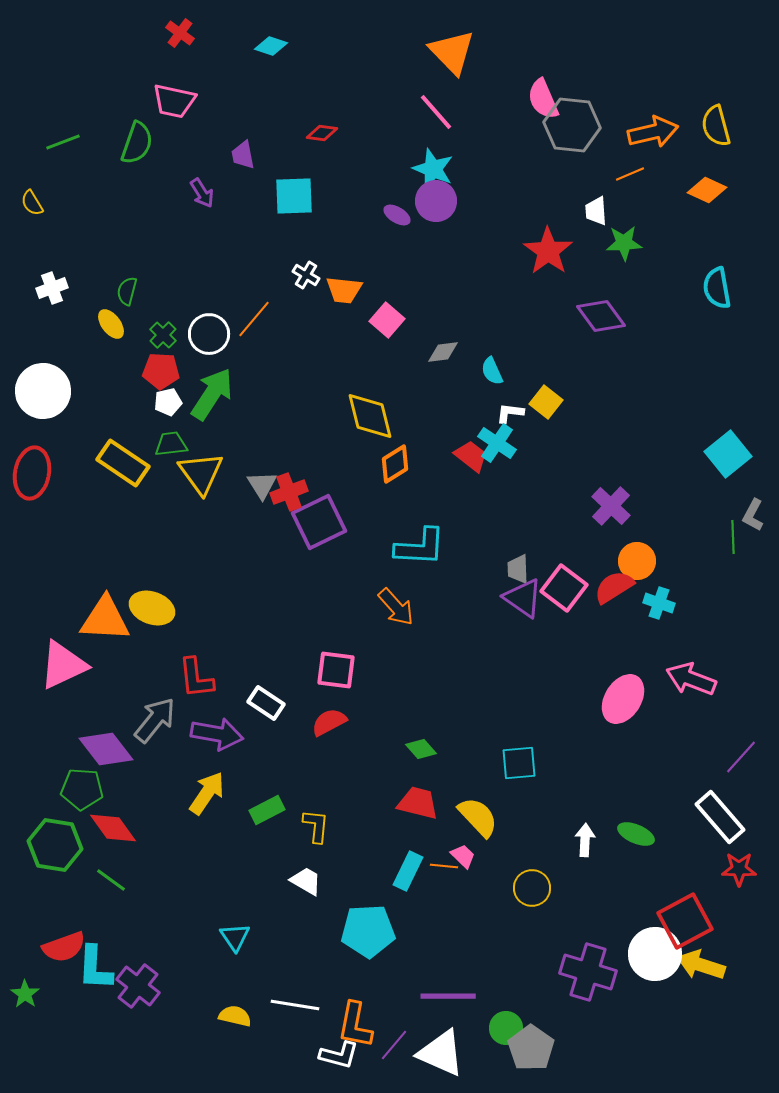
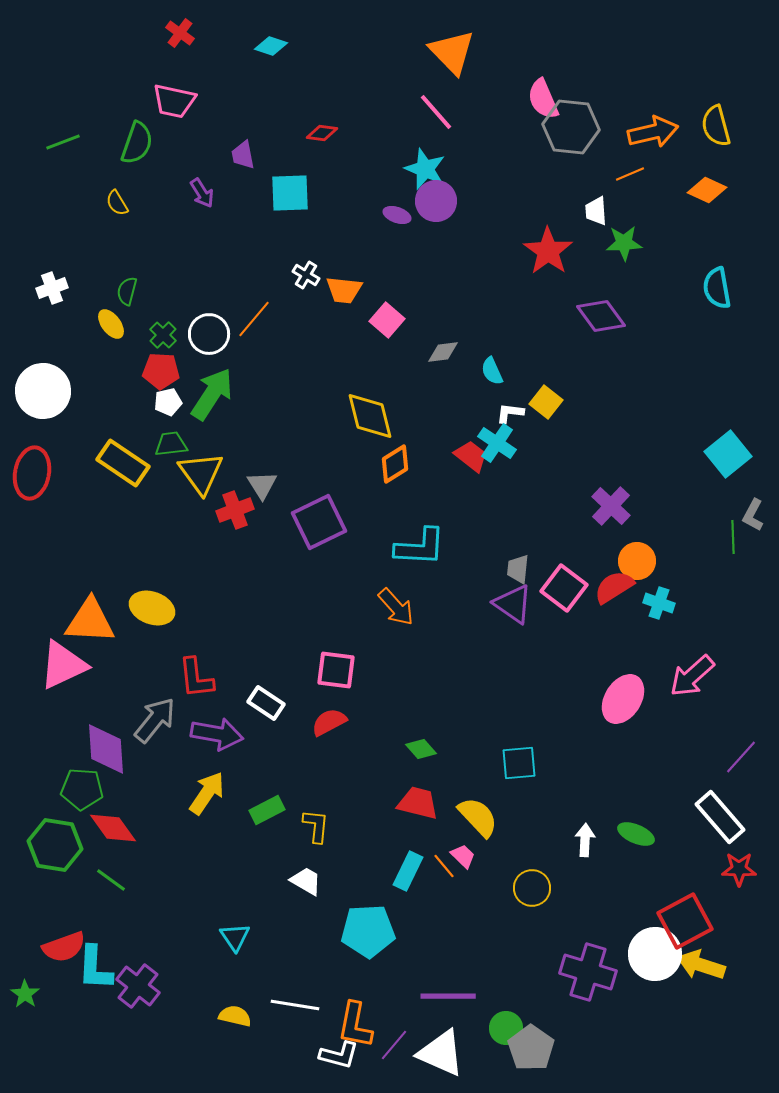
gray hexagon at (572, 125): moved 1 px left, 2 px down
cyan star at (433, 169): moved 8 px left
cyan square at (294, 196): moved 4 px left, 3 px up
yellow semicircle at (32, 203): moved 85 px right
purple ellipse at (397, 215): rotated 12 degrees counterclockwise
red cross at (289, 492): moved 54 px left, 18 px down
gray trapezoid at (518, 569): rotated 8 degrees clockwise
purple triangle at (523, 598): moved 10 px left, 6 px down
orange triangle at (105, 619): moved 15 px left, 2 px down
pink arrow at (691, 679): moved 1 px right, 3 px up; rotated 63 degrees counterclockwise
purple diamond at (106, 749): rotated 34 degrees clockwise
orange line at (444, 866): rotated 44 degrees clockwise
